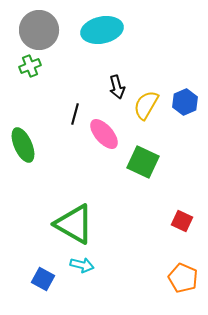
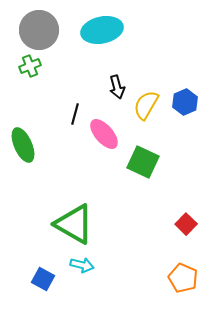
red square: moved 4 px right, 3 px down; rotated 20 degrees clockwise
